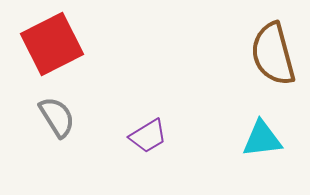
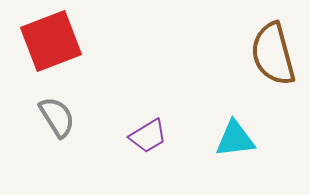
red square: moved 1 px left, 3 px up; rotated 6 degrees clockwise
cyan triangle: moved 27 px left
